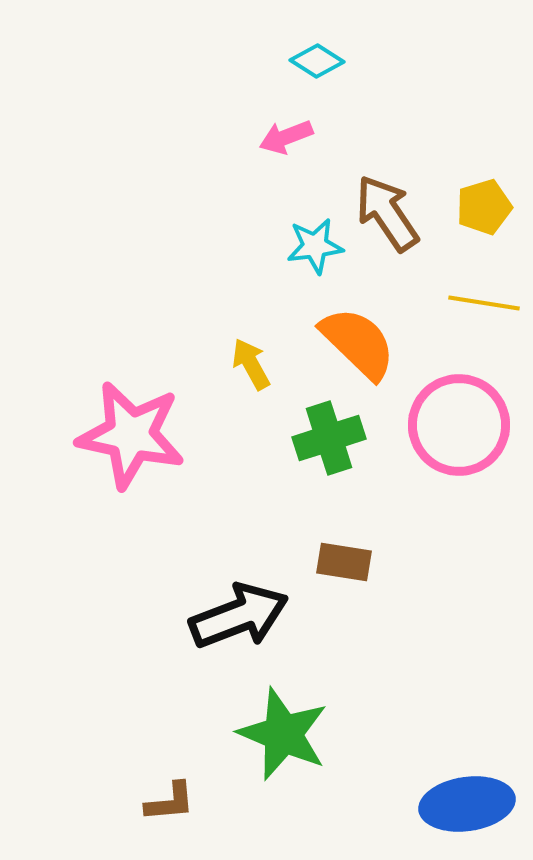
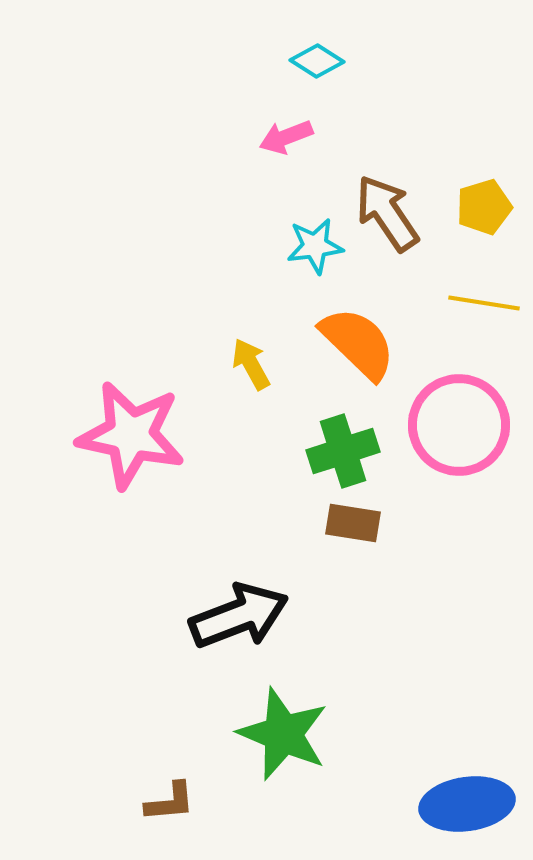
green cross: moved 14 px right, 13 px down
brown rectangle: moved 9 px right, 39 px up
